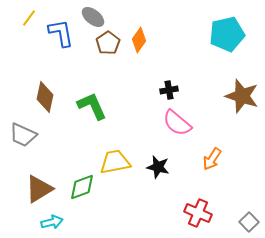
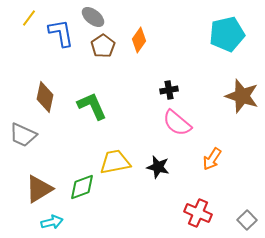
brown pentagon: moved 5 px left, 3 px down
gray square: moved 2 px left, 2 px up
